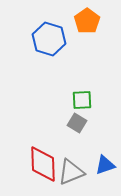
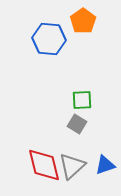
orange pentagon: moved 4 px left
blue hexagon: rotated 12 degrees counterclockwise
gray square: moved 1 px down
red diamond: moved 1 px right, 1 px down; rotated 12 degrees counterclockwise
gray triangle: moved 1 px right, 6 px up; rotated 20 degrees counterclockwise
